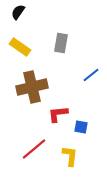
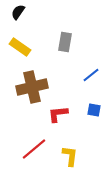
gray rectangle: moved 4 px right, 1 px up
blue square: moved 13 px right, 17 px up
